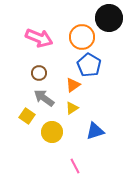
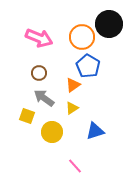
black circle: moved 6 px down
blue pentagon: moved 1 px left, 1 px down
yellow square: rotated 14 degrees counterclockwise
pink line: rotated 14 degrees counterclockwise
